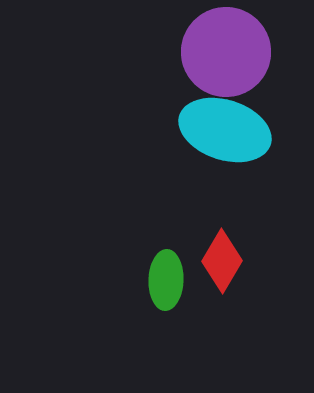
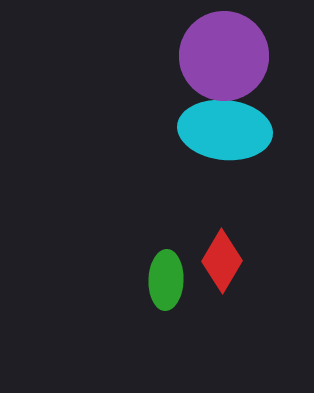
purple circle: moved 2 px left, 4 px down
cyan ellipse: rotated 12 degrees counterclockwise
